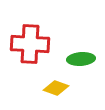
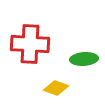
green ellipse: moved 3 px right
